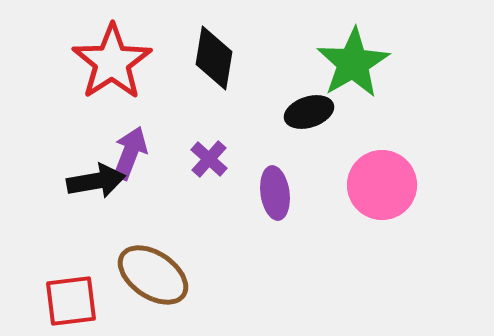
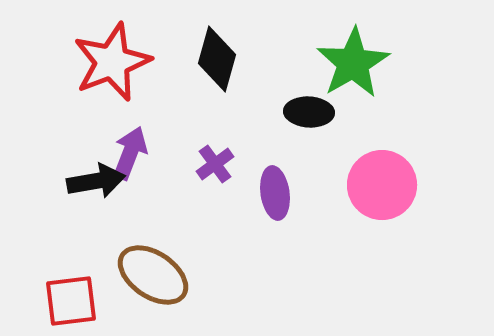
black diamond: moved 3 px right, 1 px down; rotated 6 degrees clockwise
red star: rotated 12 degrees clockwise
black ellipse: rotated 21 degrees clockwise
purple cross: moved 6 px right, 5 px down; rotated 12 degrees clockwise
